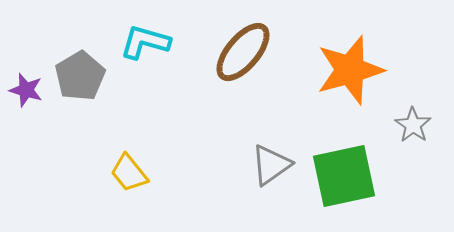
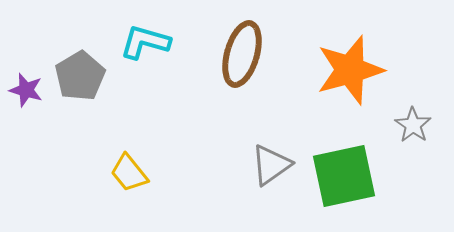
brown ellipse: moved 1 px left, 2 px down; rotated 24 degrees counterclockwise
